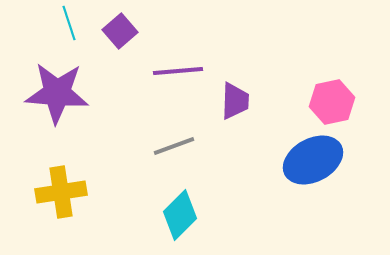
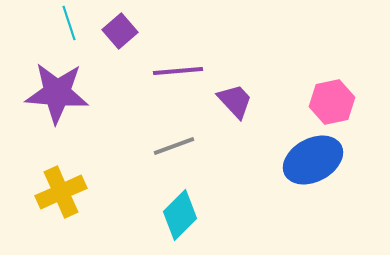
purple trapezoid: rotated 45 degrees counterclockwise
yellow cross: rotated 15 degrees counterclockwise
